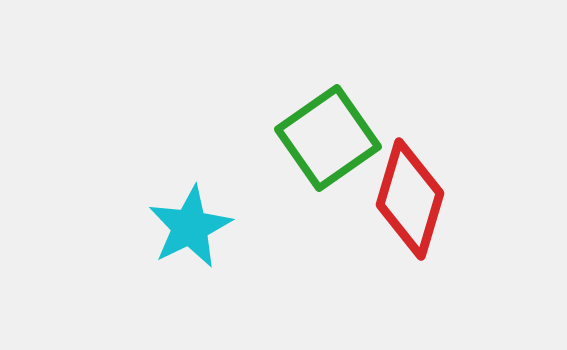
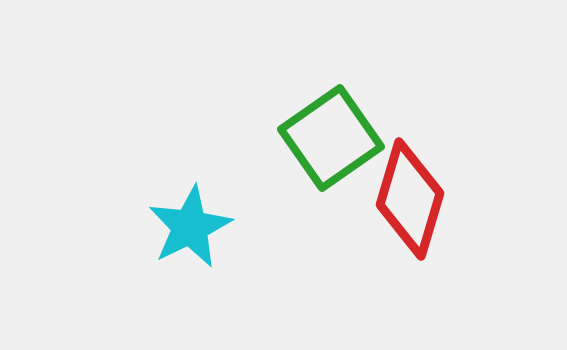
green square: moved 3 px right
